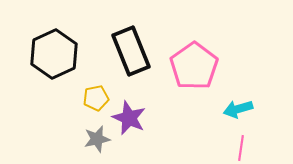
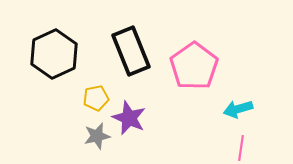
gray star: moved 3 px up
